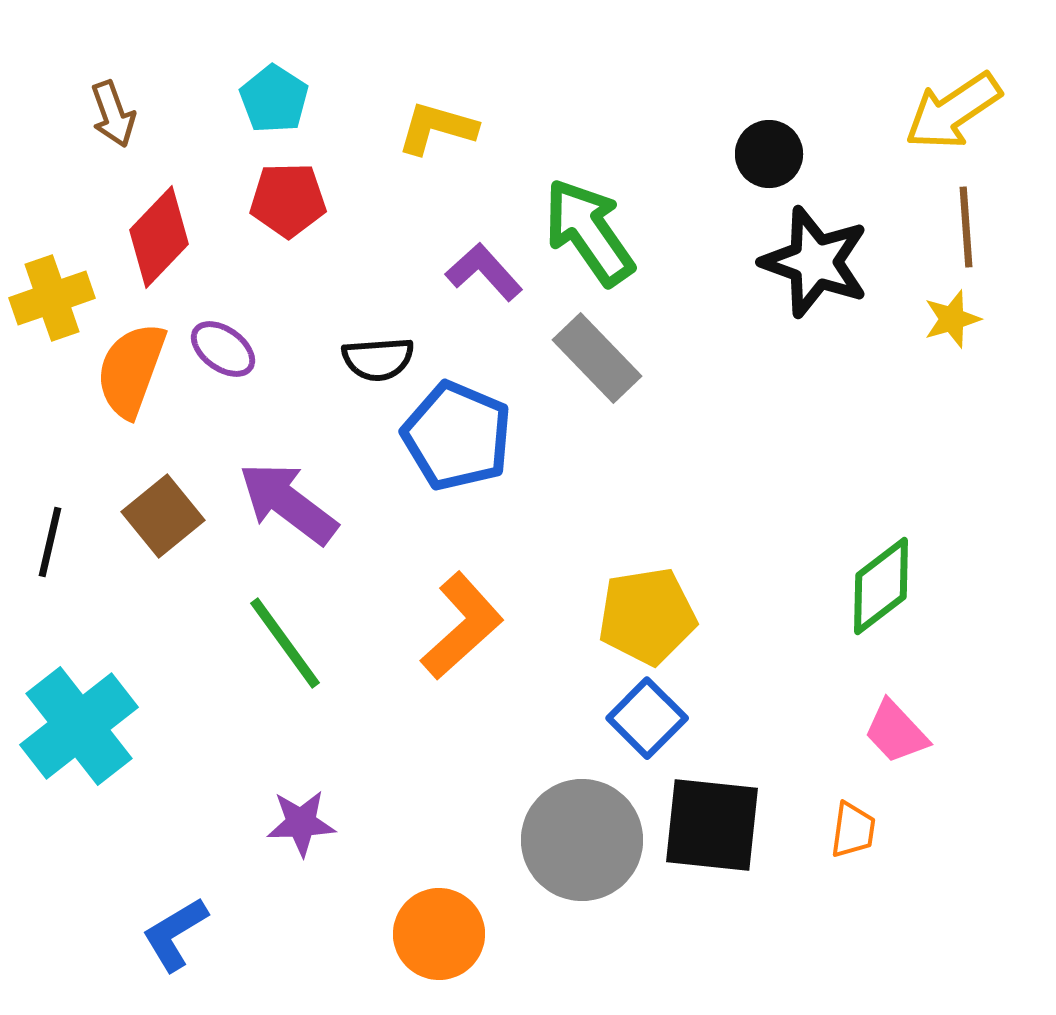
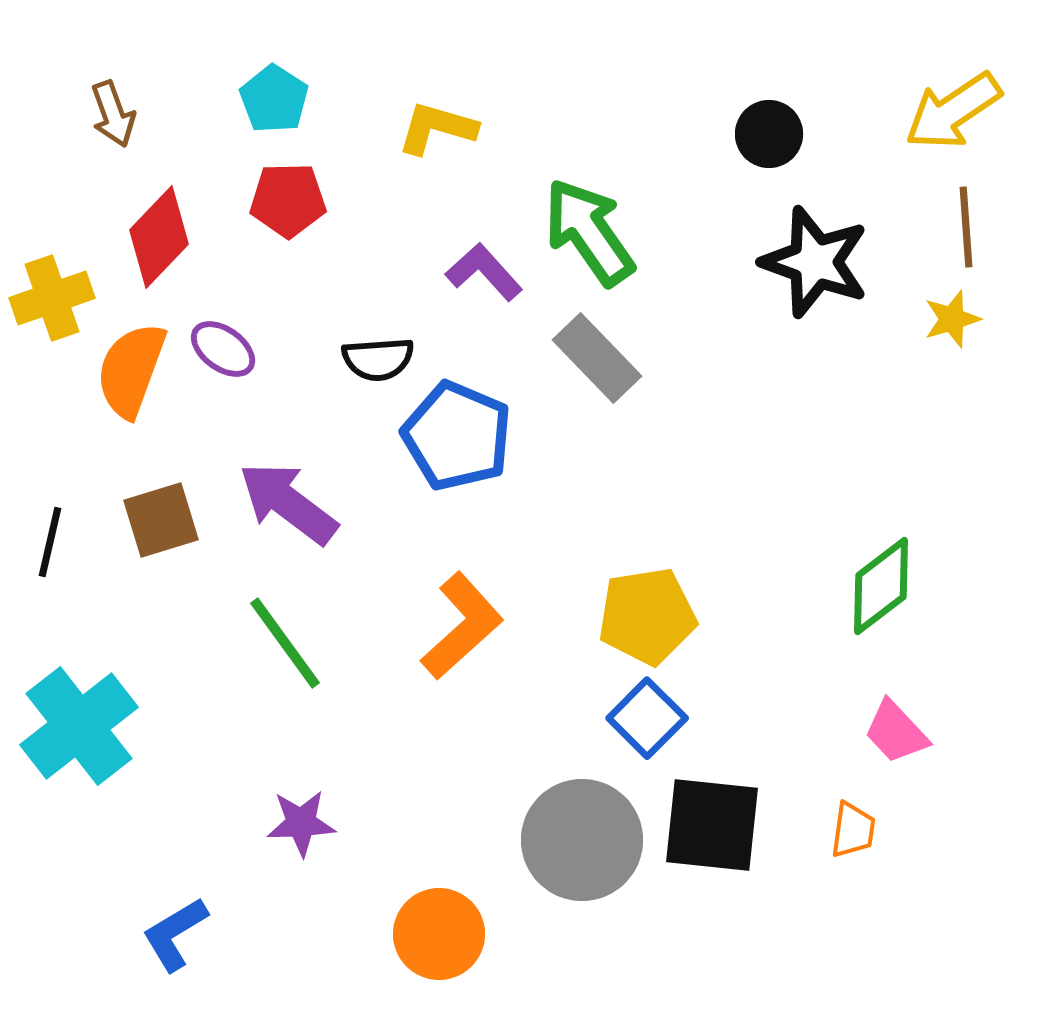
black circle: moved 20 px up
brown square: moved 2 px left, 4 px down; rotated 22 degrees clockwise
